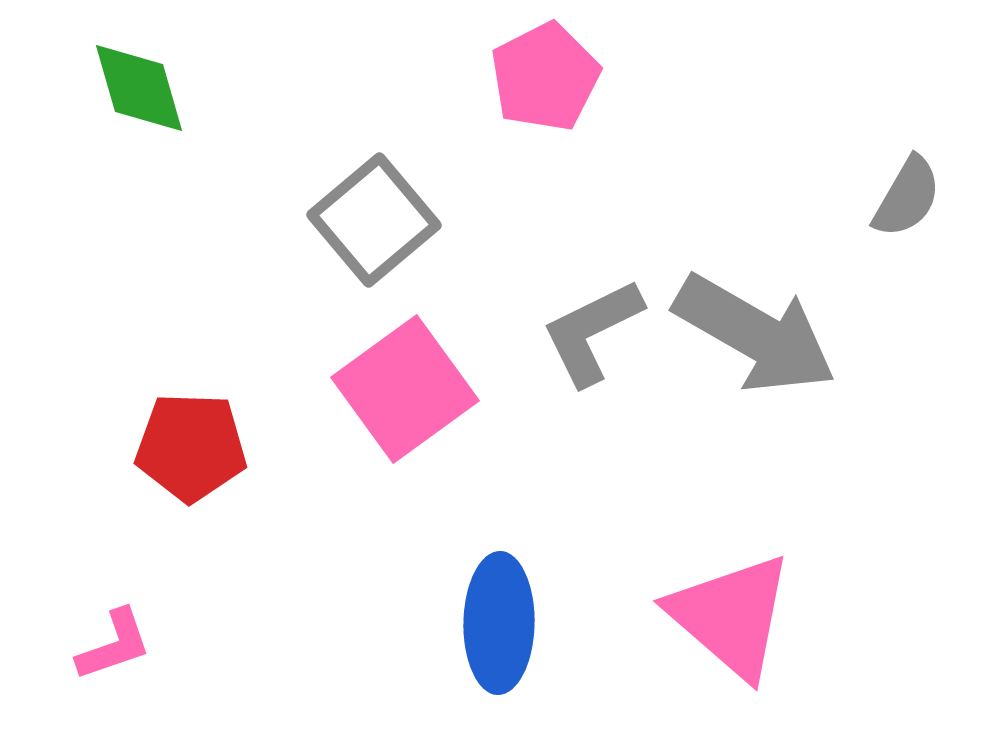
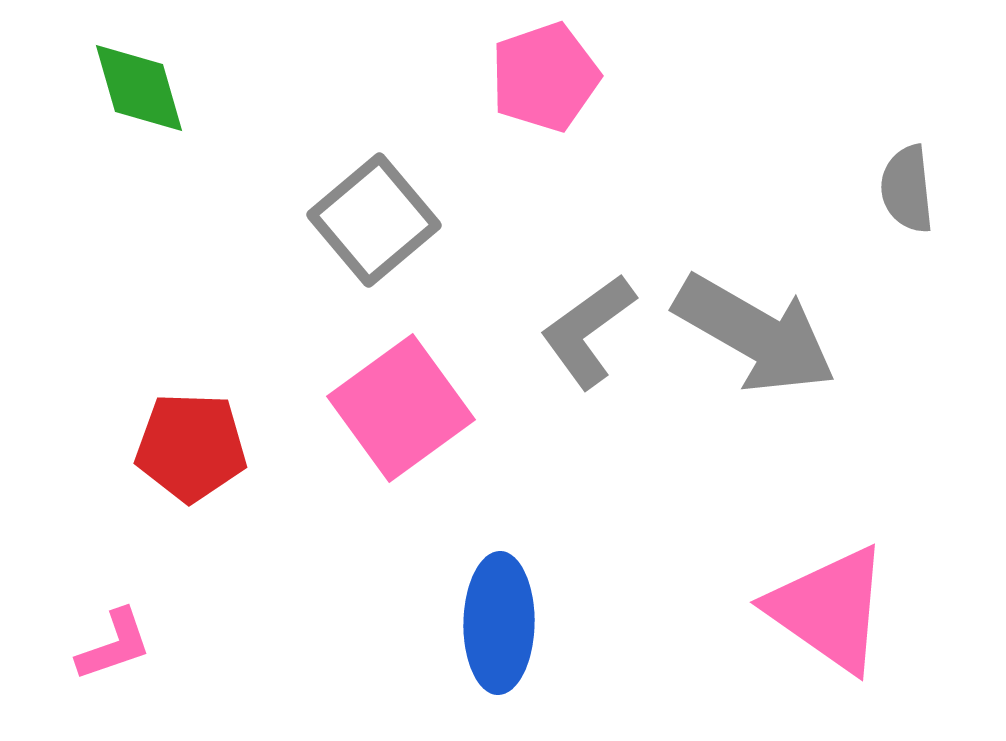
pink pentagon: rotated 8 degrees clockwise
gray semicircle: moved 8 px up; rotated 144 degrees clockwise
gray L-shape: moved 4 px left, 1 px up; rotated 10 degrees counterclockwise
pink square: moved 4 px left, 19 px down
pink triangle: moved 98 px right, 7 px up; rotated 6 degrees counterclockwise
